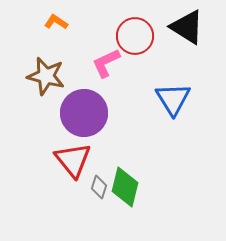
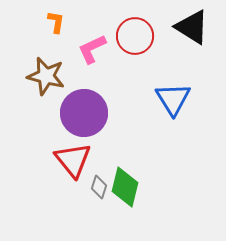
orange L-shape: rotated 65 degrees clockwise
black triangle: moved 5 px right
pink L-shape: moved 14 px left, 14 px up
